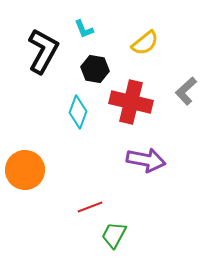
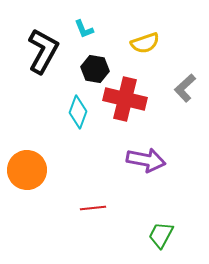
yellow semicircle: rotated 20 degrees clockwise
gray L-shape: moved 1 px left, 3 px up
red cross: moved 6 px left, 3 px up
orange circle: moved 2 px right
red line: moved 3 px right, 1 px down; rotated 15 degrees clockwise
green trapezoid: moved 47 px right
